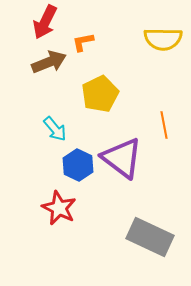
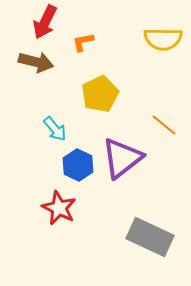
brown arrow: moved 13 px left; rotated 36 degrees clockwise
orange line: rotated 40 degrees counterclockwise
purple triangle: rotated 45 degrees clockwise
